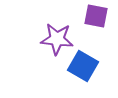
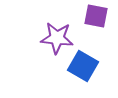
purple star: moved 1 px up
